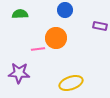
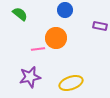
green semicircle: rotated 42 degrees clockwise
purple star: moved 11 px right, 4 px down; rotated 15 degrees counterclockwise
